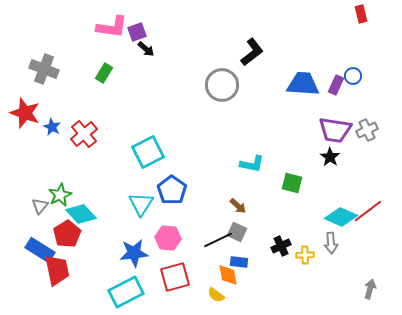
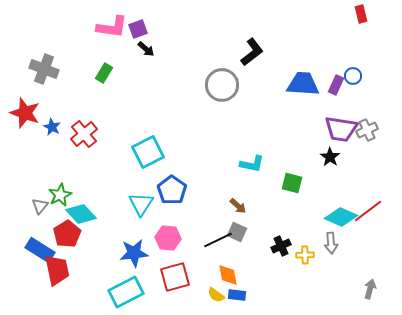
purple square at (137, 32): moved 1 px right, 3 px up
purple trapezoid at (335, 130): moved 6 px right, 1 px up
blue rectangle at (239, 262): moved 2 px left, 33 px down
